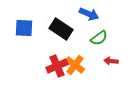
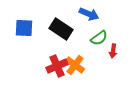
red arrow: moved 2 px right, 10 px up; rotated 88 degrees counterclockwise
